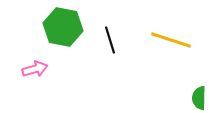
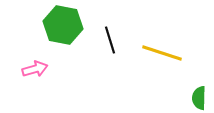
green hexagon: moved 2 px up
yellow line: moved 9 px left, 13 px down
